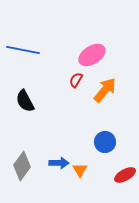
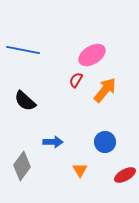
black semicircle: rotated 20 degrees counterclockwise
blue arrow: moved 6 px left, 21 px up
